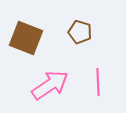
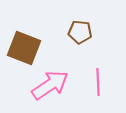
brown pentagon: rotated 10 degrees counterclockwise
brown square: moved 2 px left, 10 px down
